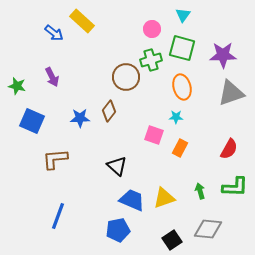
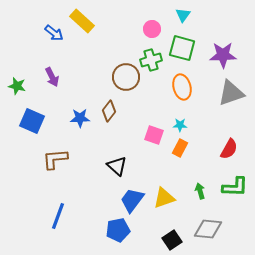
cyan star: moved 4 px right, 8 px down
blue trapezoid: rotated 76 degrees counterclockwise
